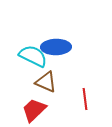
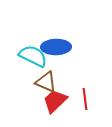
red trapezoid: moved 21 px right, 9 px up
